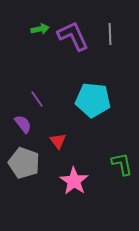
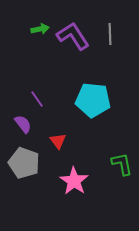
purple L-shape: rotated 8 degrees counterclockwise
